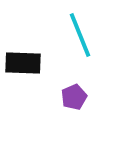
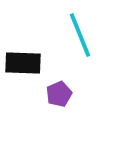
purple pentagon: moved 15 px left, 3 px up
